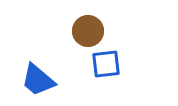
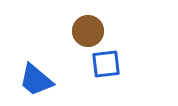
blue trapezoid: moved 2 px left
